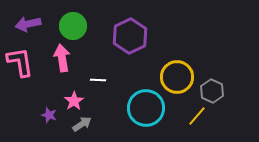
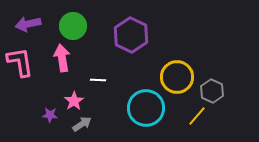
purple hexagon: moved 1 px right, 1 px up; rotated 8 degrees counterclockwise
purple star: moved 1 px right; rotated 14 degrees counterclockwise
